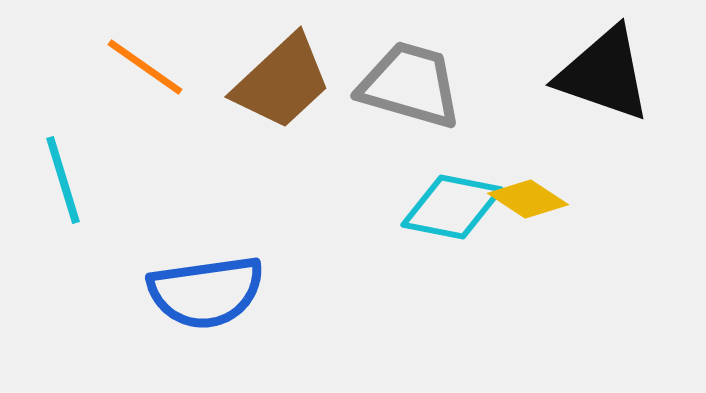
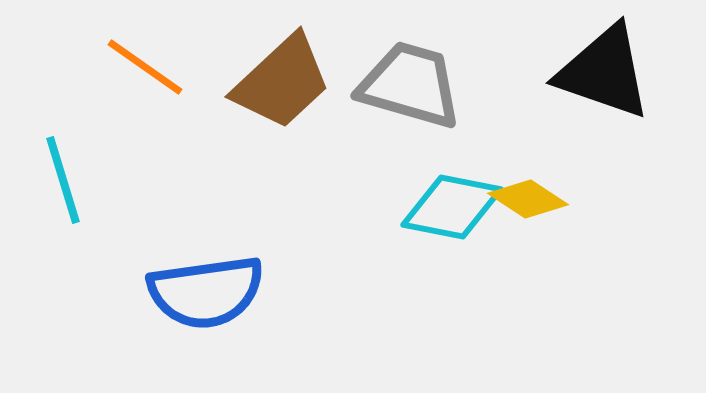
black triangle: moved 2 px up
